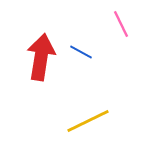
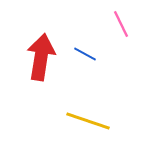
blue line: moved 4 px right, 2 px down
yellow line: rotated 45 degrees clockwise
